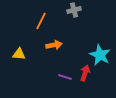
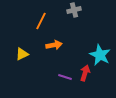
yellow triangle: moved 3 px right; rotated 32 degrees counterclockwise
